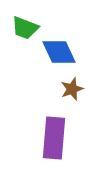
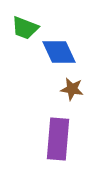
brown star: rotated 30 degrees clockwise
purple rectangle: moved 4 px right, 1 px down
